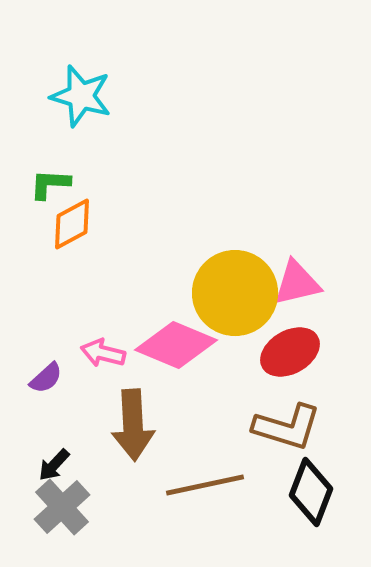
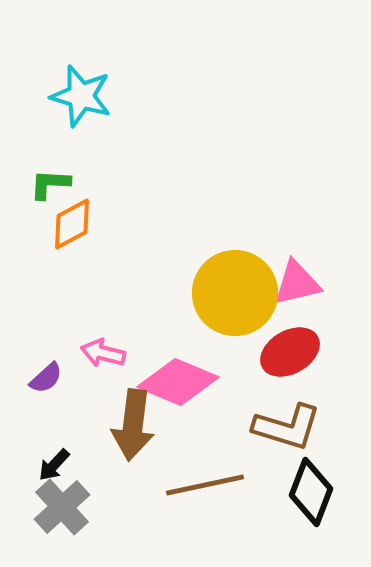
pink diamond: moved 2 px right, 37 px down
brown arrow: rotated 10 degrees clockwise
